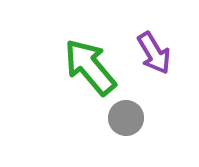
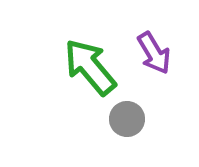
gray circle: moved 1 px right, 1 px down
